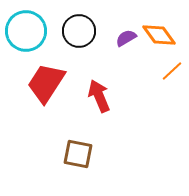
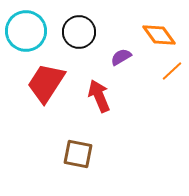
black circle: moved 1 px down
purple semicircle: moved 5 px left, 19 px down
